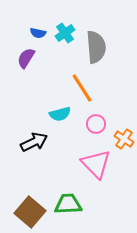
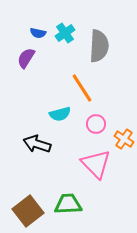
gray semicircle: moved 3 px right, 1 px up; rotated 8 degrees clockwise
black arrow: moved 3 px right, 2 px down; rotated 136 degrees counterclockwise
brown square: moved 2 px left, 1 px up; rotated 12 degrees clockwise
